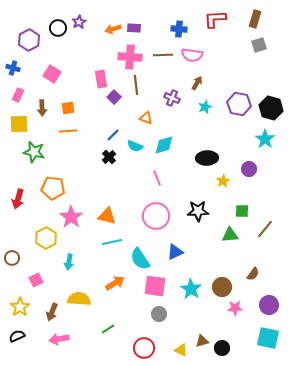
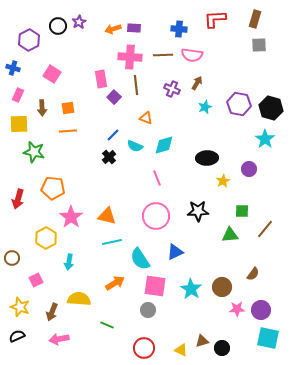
black circle at (58, 28): moved 2 px up
gray square at (259, 45): rotated 14 degrees clockwise
purple cross at (172, 98): moved 9 px up
purple circle at (269, 305): moved 8 px left, 5 px down
yellow star at (20, 307): rotated 18 degrees counterclockwise
pink star at (235, 308): moved 2 px right, 1 px down
gray circle at (159, 314): moved 11 px left, 4 px up
green line at (108, 329): moved 1 px left, 4 px up; rotated 56 degrees clockwise
